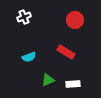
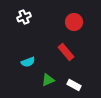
red circle: moved 1 px left, 2 px down
red rectangle: rotated 18 degrees clockwise
cyan semicircle: moved 1 px left, 5 px down
white rectangle: moved 1 px right, 1 px down; rotated 32 degrees clockwise
